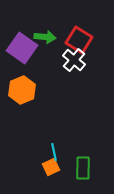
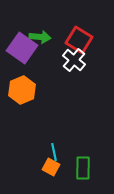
green arrow: moved 5 px left
orange square: rotated 36 degrees counterclockwise
